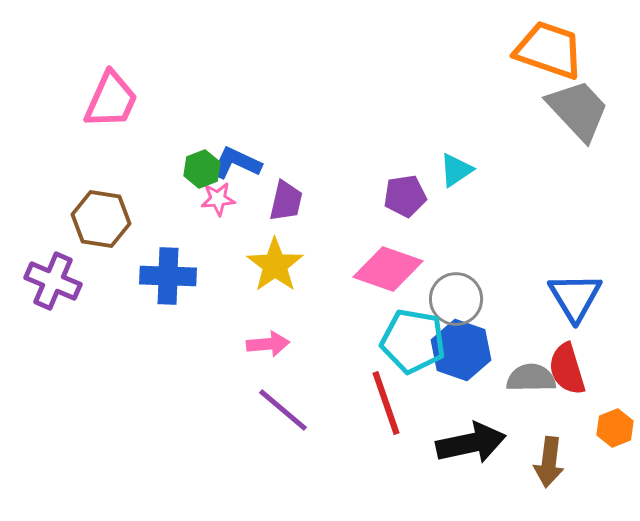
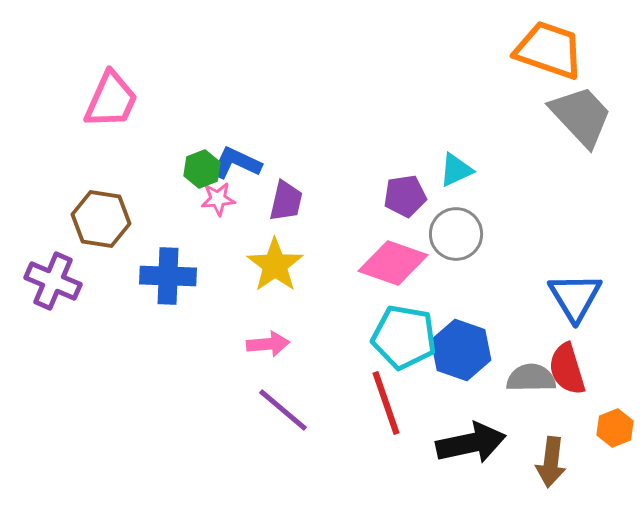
gray trapezoid: moved 3 px right, 6 px down
cyan triangle: rotated 9 degrees clockwise
pink diamond: moved 5 px right, 6 px up
gray circle: moved 65 px up
cyan pentagon: moved 9 px left, 4 px up
brown arrow: moved 2 px right
